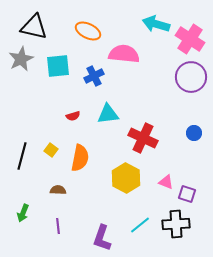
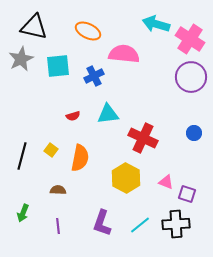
purple L-shape: moved 15 px up
